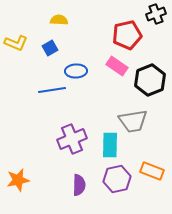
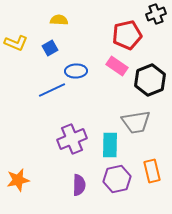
blue line: rotated 16 degrees counterclockwise
gray trapezoid: moved 3 px right, 1 px down
orange rectangle: rotated 55 degrees clockwise
